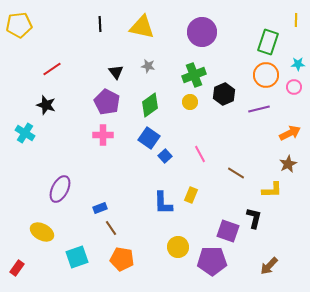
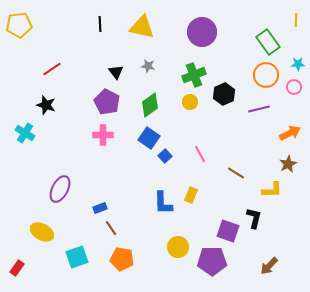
green rectangle at (268, 42): rotated 55 degrees counterclockwise
